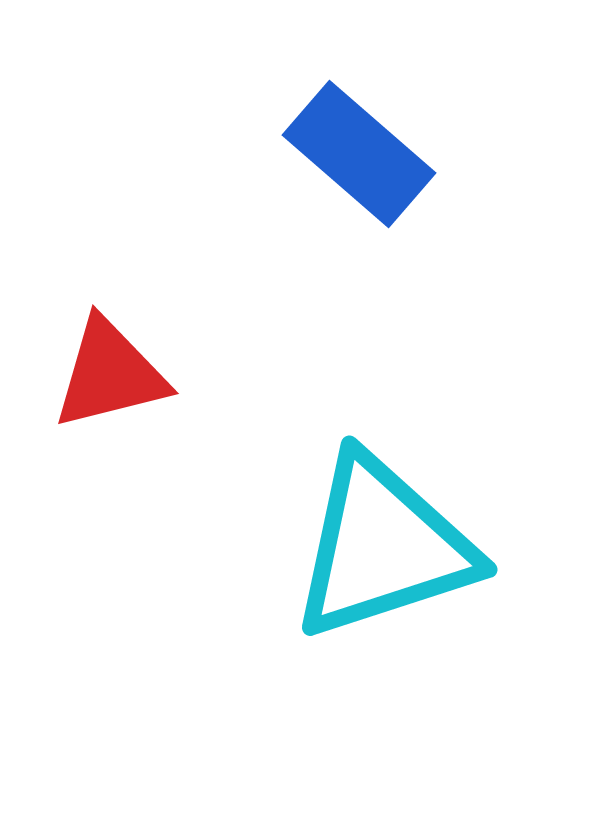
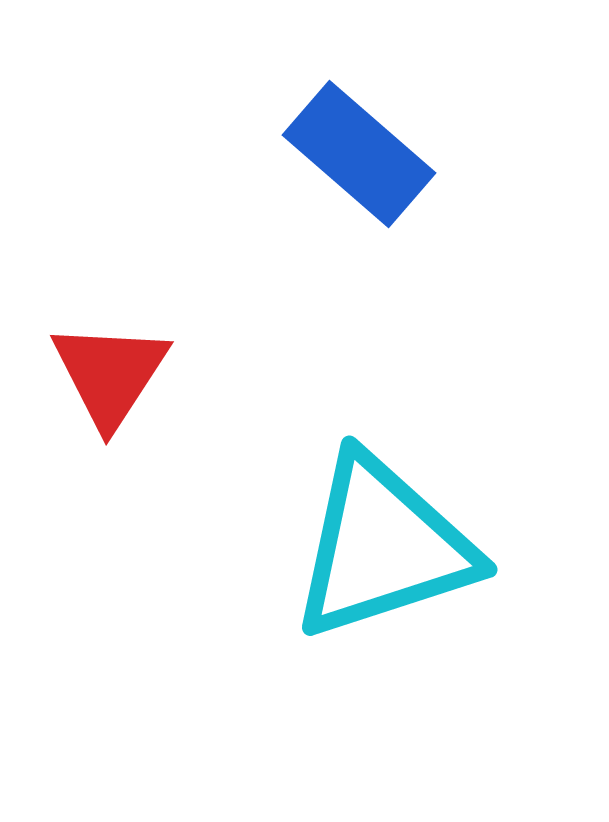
red triangle: rotated 43 degrees counterclockwise
